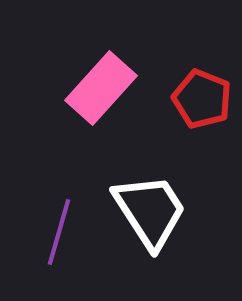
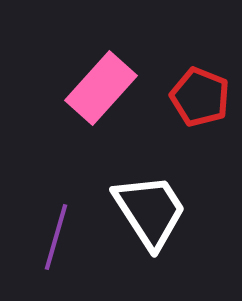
red pentagon: moved 2 px left, 2 px up
purple line: moved 3 px left, 5 px down
